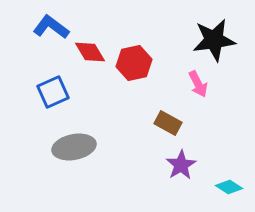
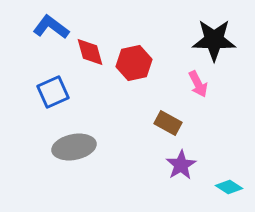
black star: rotated 9 degrees clockwise
red diamond: rotated 16 degrees clockwise
